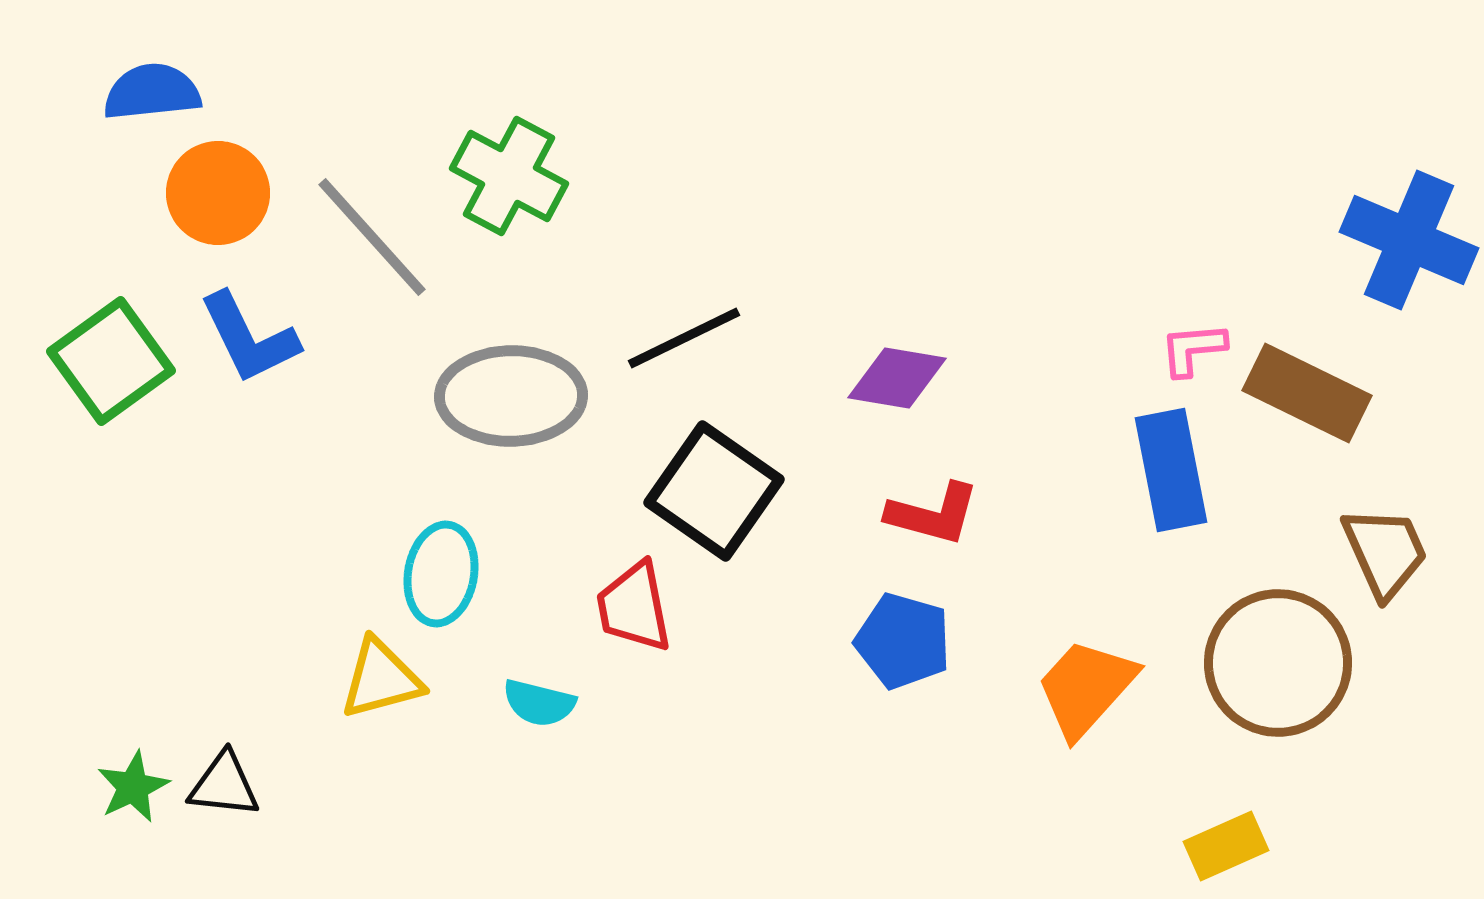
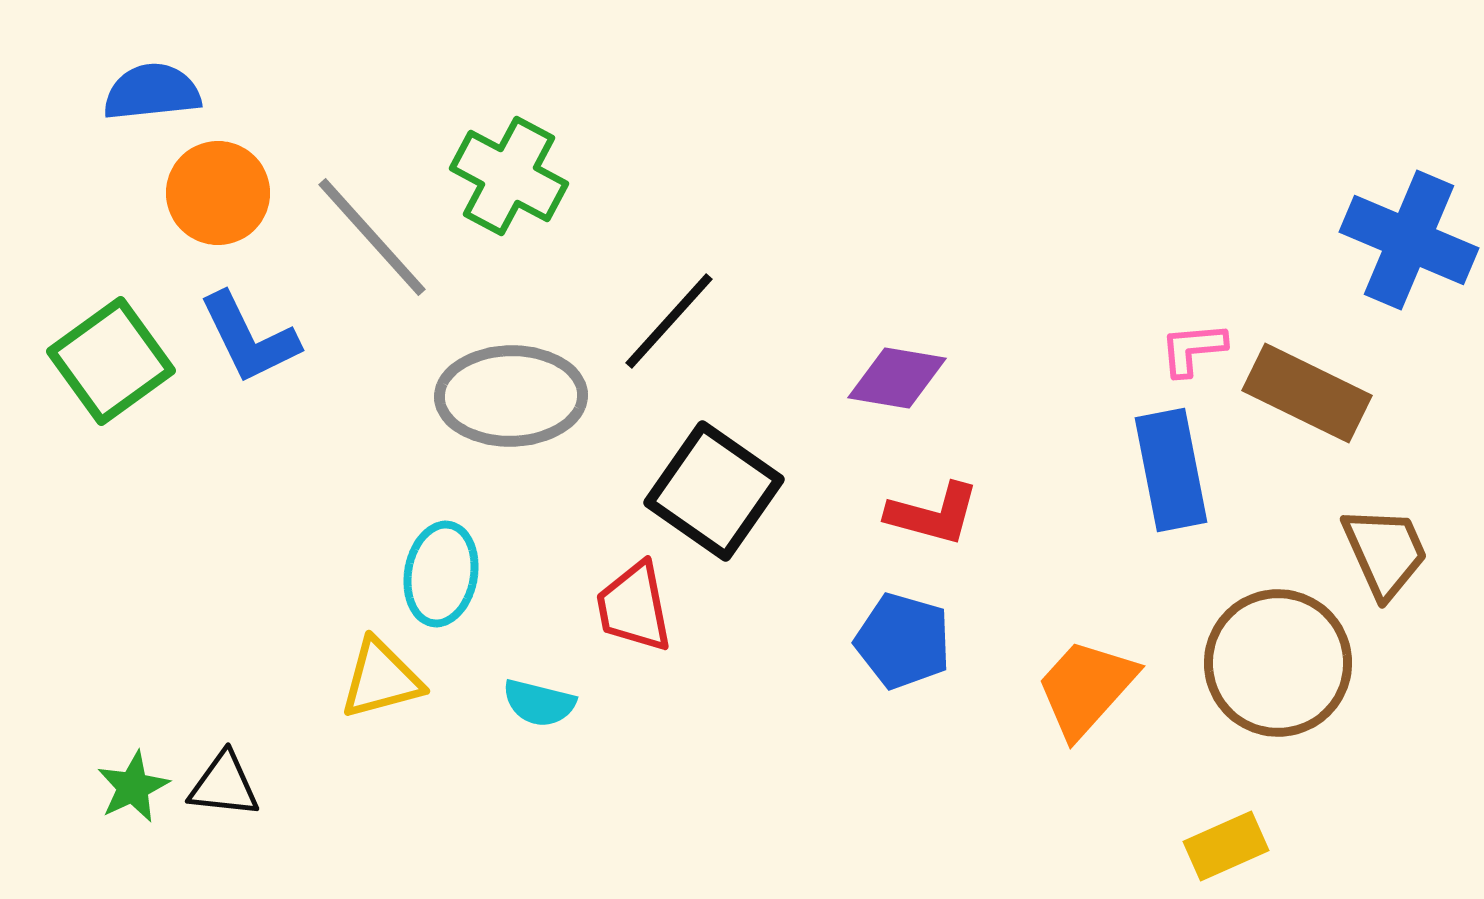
black line: moved 15 px left, 17 px up; rotated 22 degrees counterclockwise
